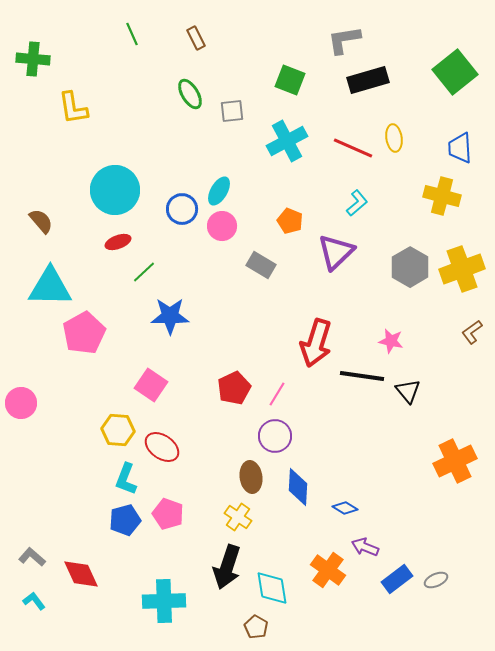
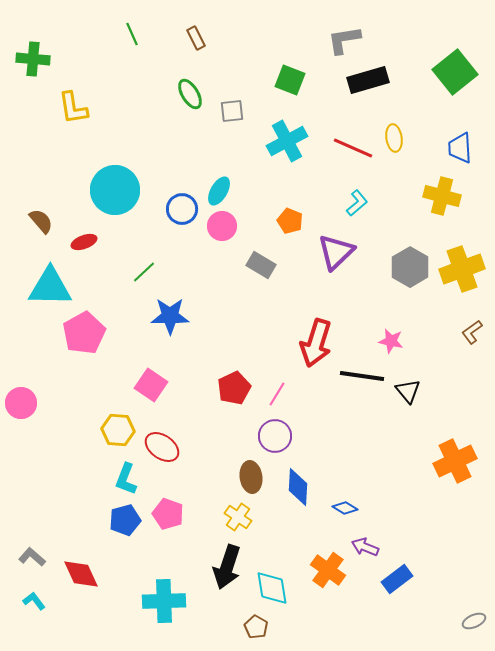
red ellipse at (118, 242): moved 34 px left
gray ellipse at (436, 580): moved 38 px right, 41 px down
